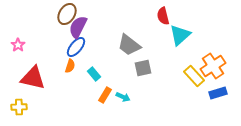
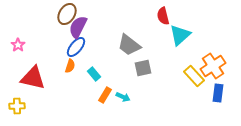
blue rectangle: rotated 66 degrees counterclockwise
yellow cross: moved 2 px left, 1 px up
